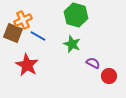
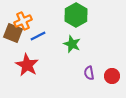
green hexagon: rotated 15 degrees clockwise
orange cross: moved 1 px down
blue line: rotated 56 degrees counterclockwise
purple semicircle: moved 4 px left, 10 px down; rotated 128 degrees counterclockwise
red circle: moved 3 px right
